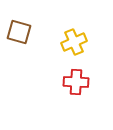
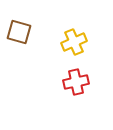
red cross: rotated 15 degrees counterclockwise
